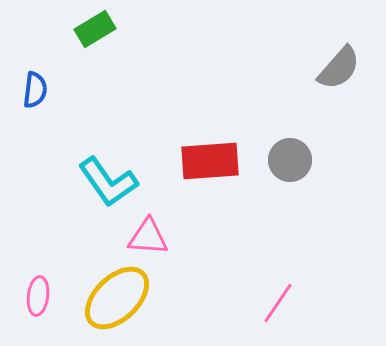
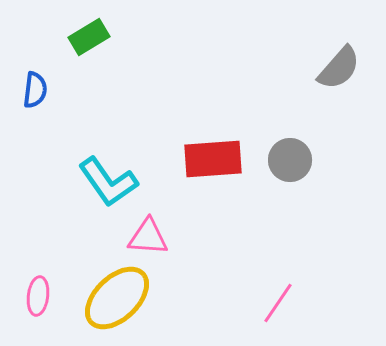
green rectangle: moved 6 px left, 8 px down
red rectangle: moved 3 px right, 2 px up
